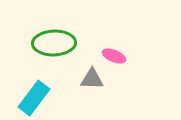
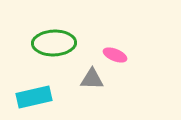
pink ellipse: moved 1 px right, 1 px up
cyan rectangle: moved 1 px up; rotated 40 degrees clockwise
